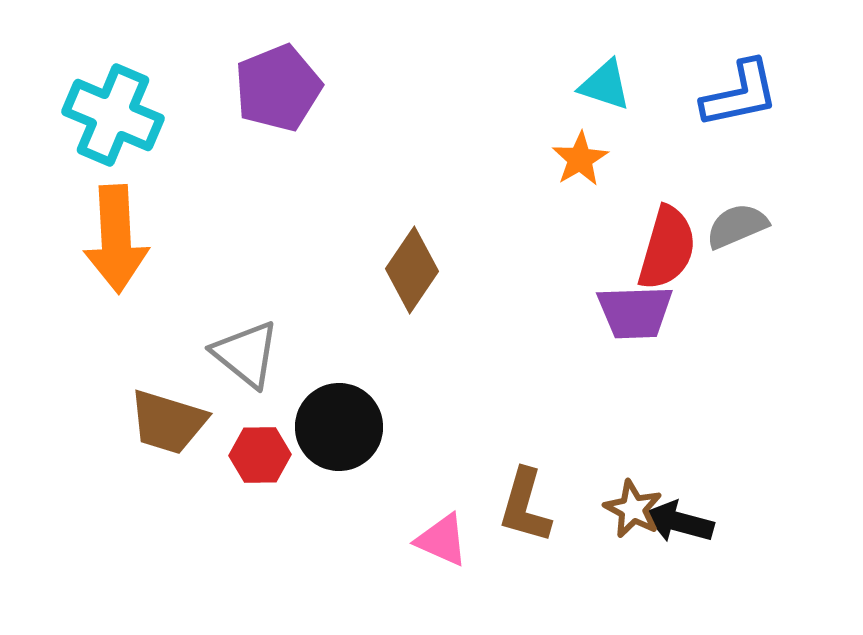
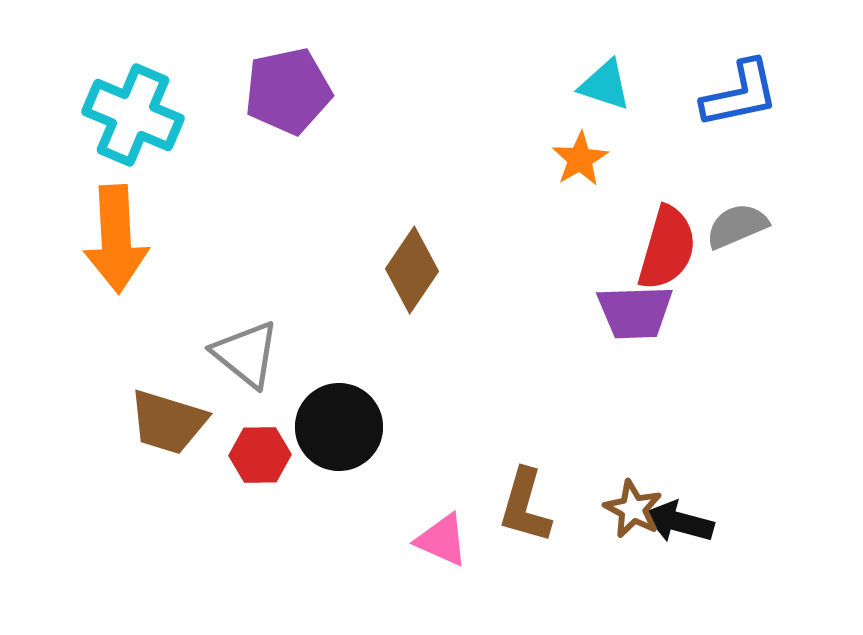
purple pentagon: moved 10 px right, 3 px down; rotated 10 degrees clockwise
cyan cross: moved 20 px right
